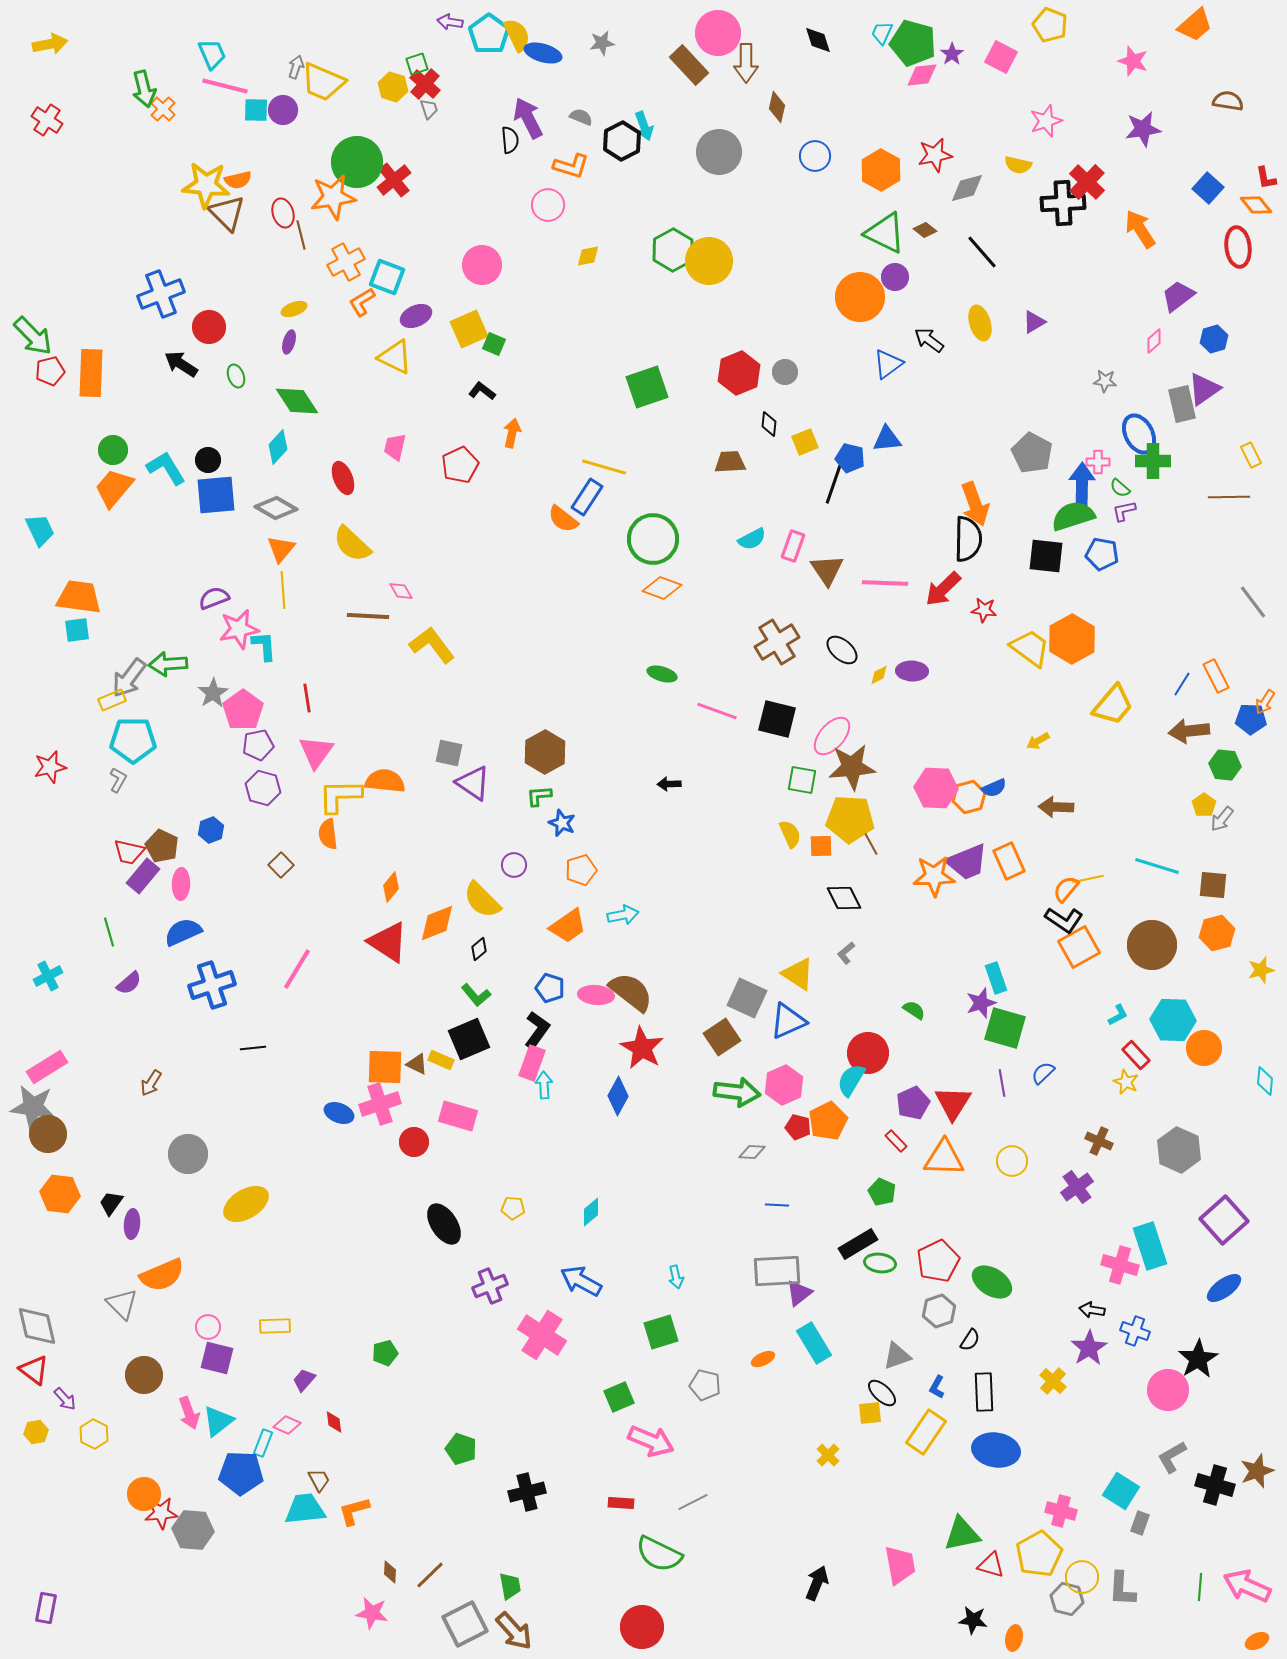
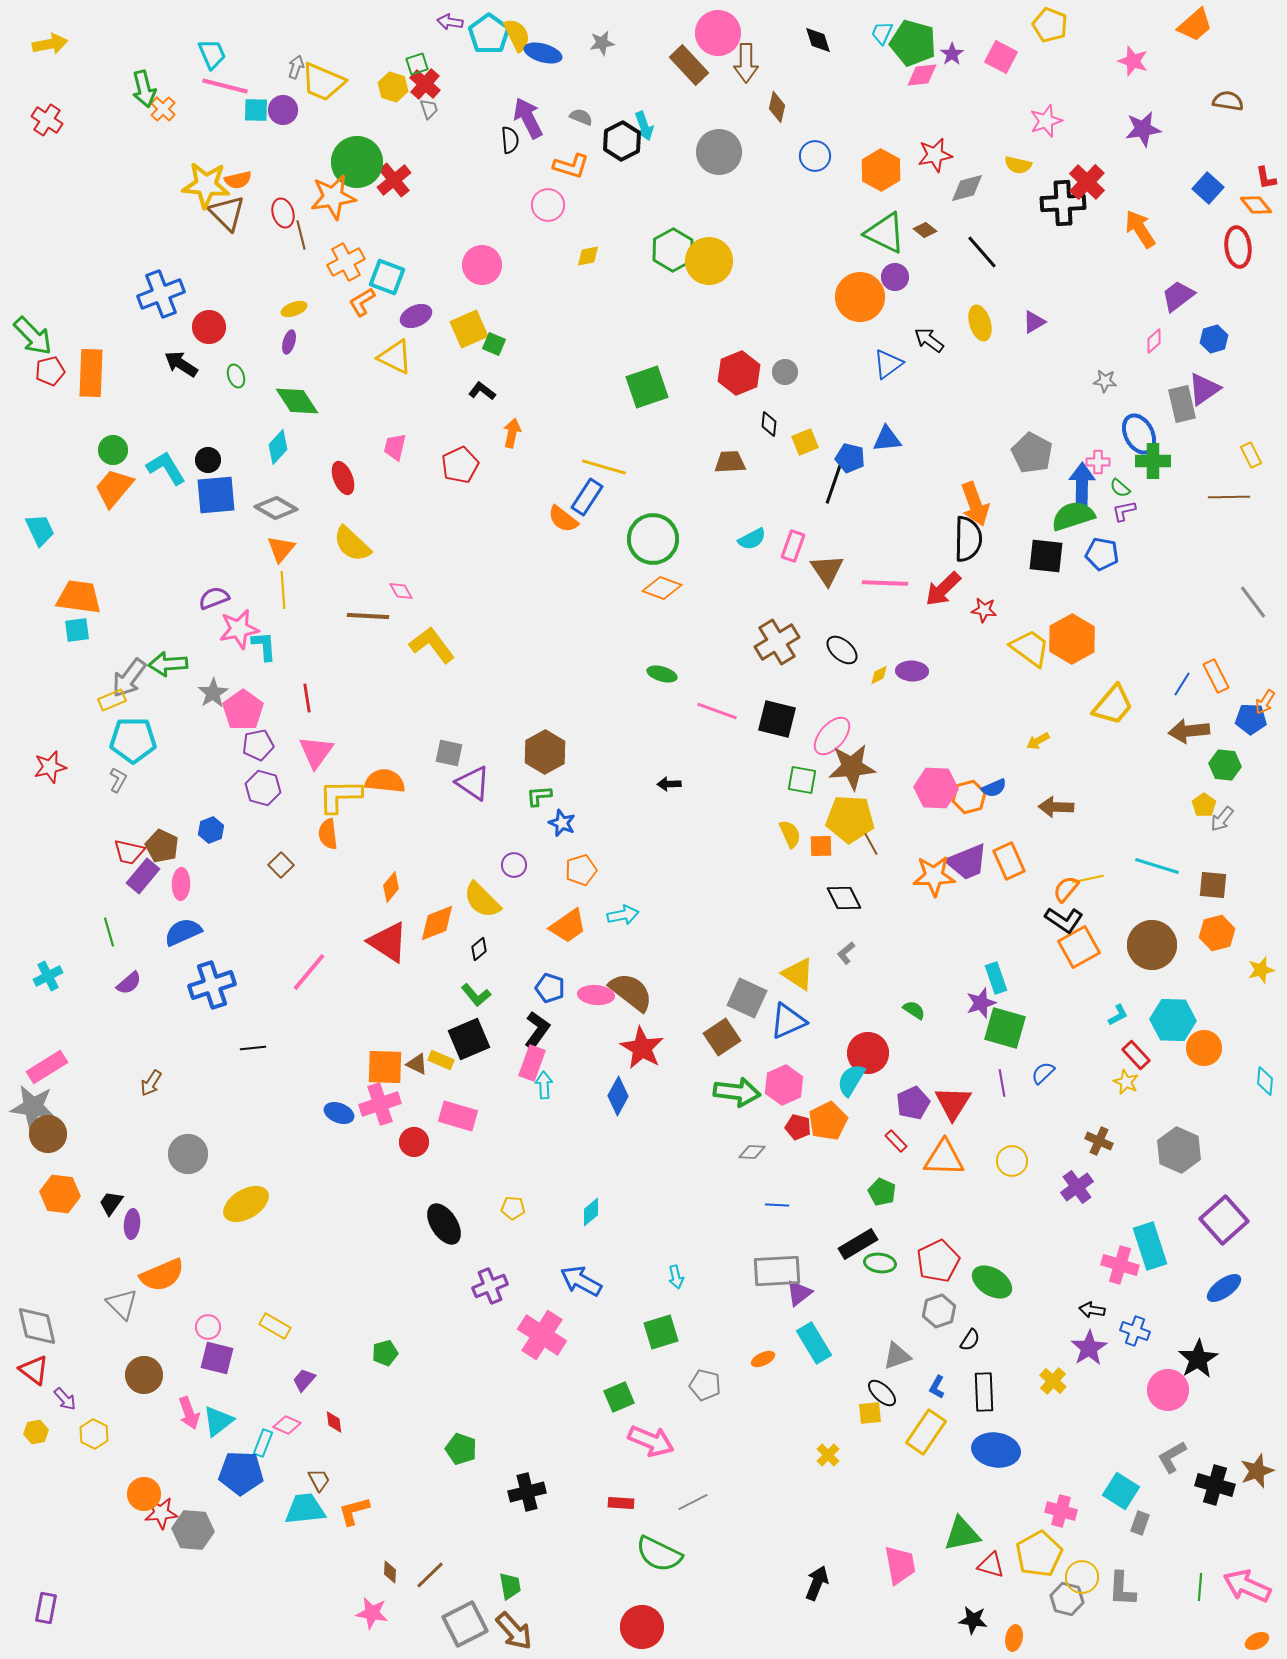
pink line at (297, 969): moved 12 px right, 3 px down; rotated 9 degrees clockwise
yellow rectangle at (275, 1326): rotated 32 degrees clockwise
